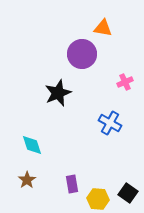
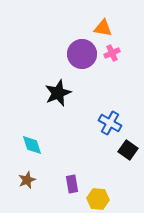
pink cross: moved 13 px left, 29 px up
brown star: rotated 12 degrees clockwise
black square: moved 43 px up
